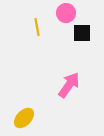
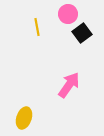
pink circle: moved 2 px right, 1 px down
black square: rotated 36 degrees counterclockwise
yellow ellipse: rotated 25 degrees counterclockwise
